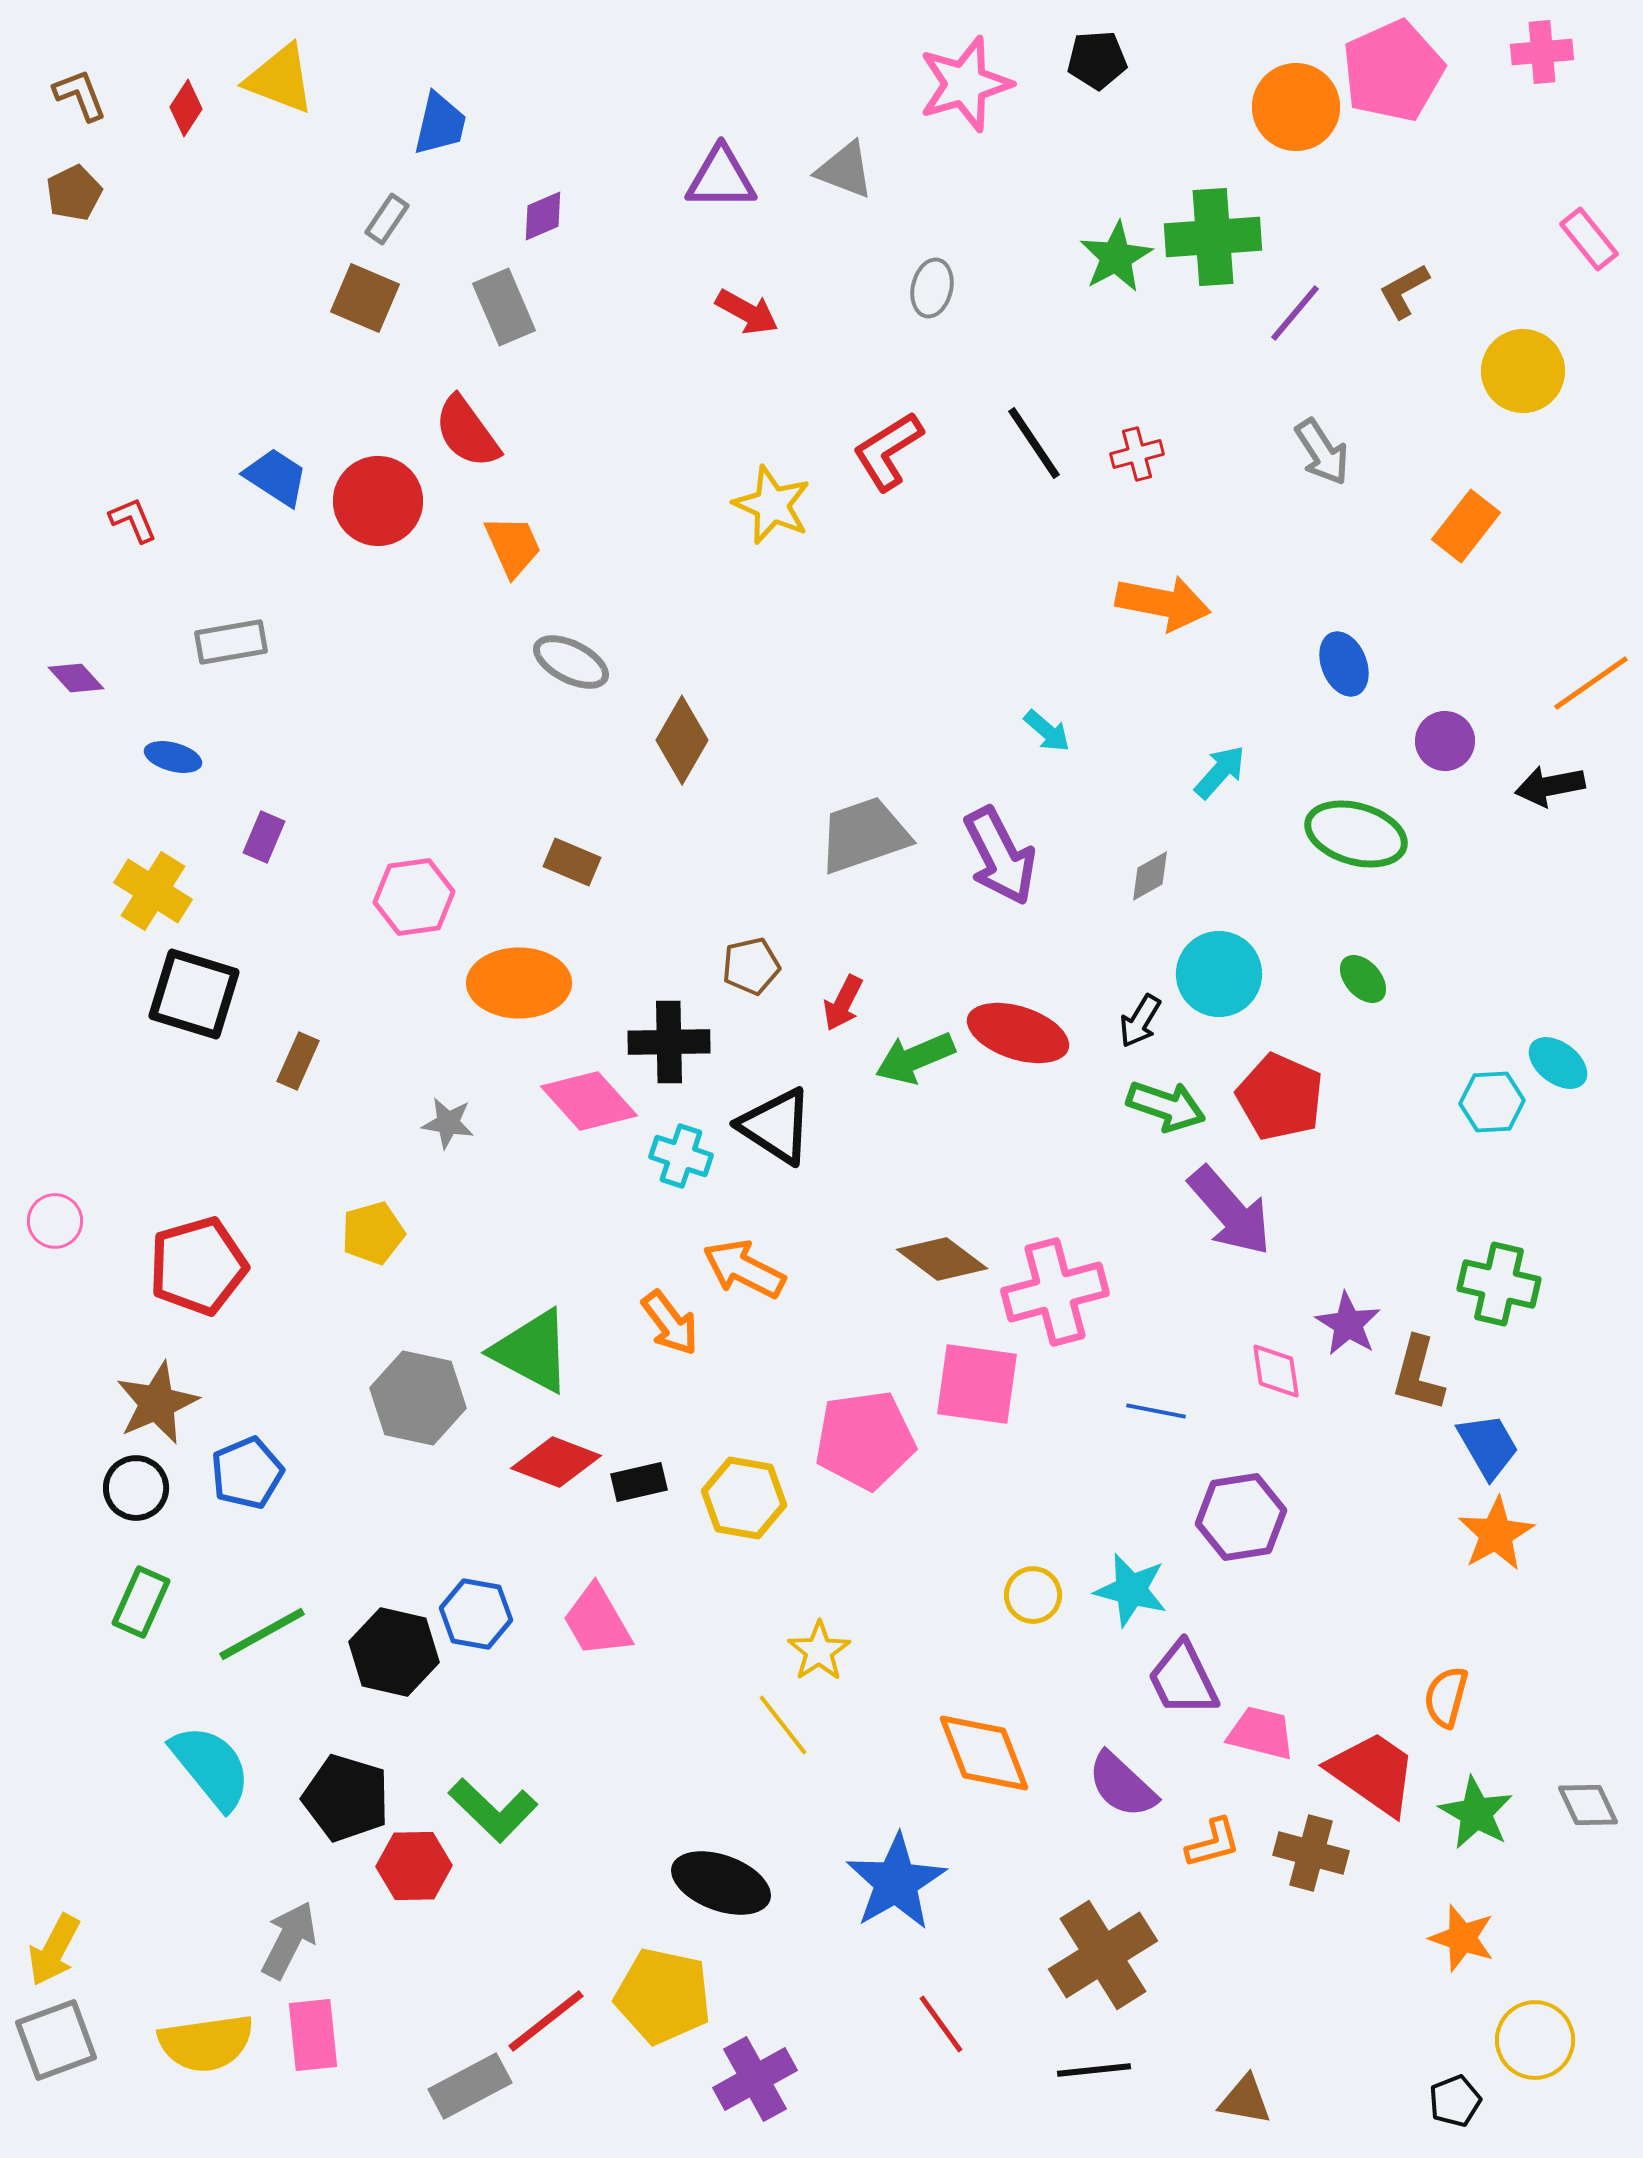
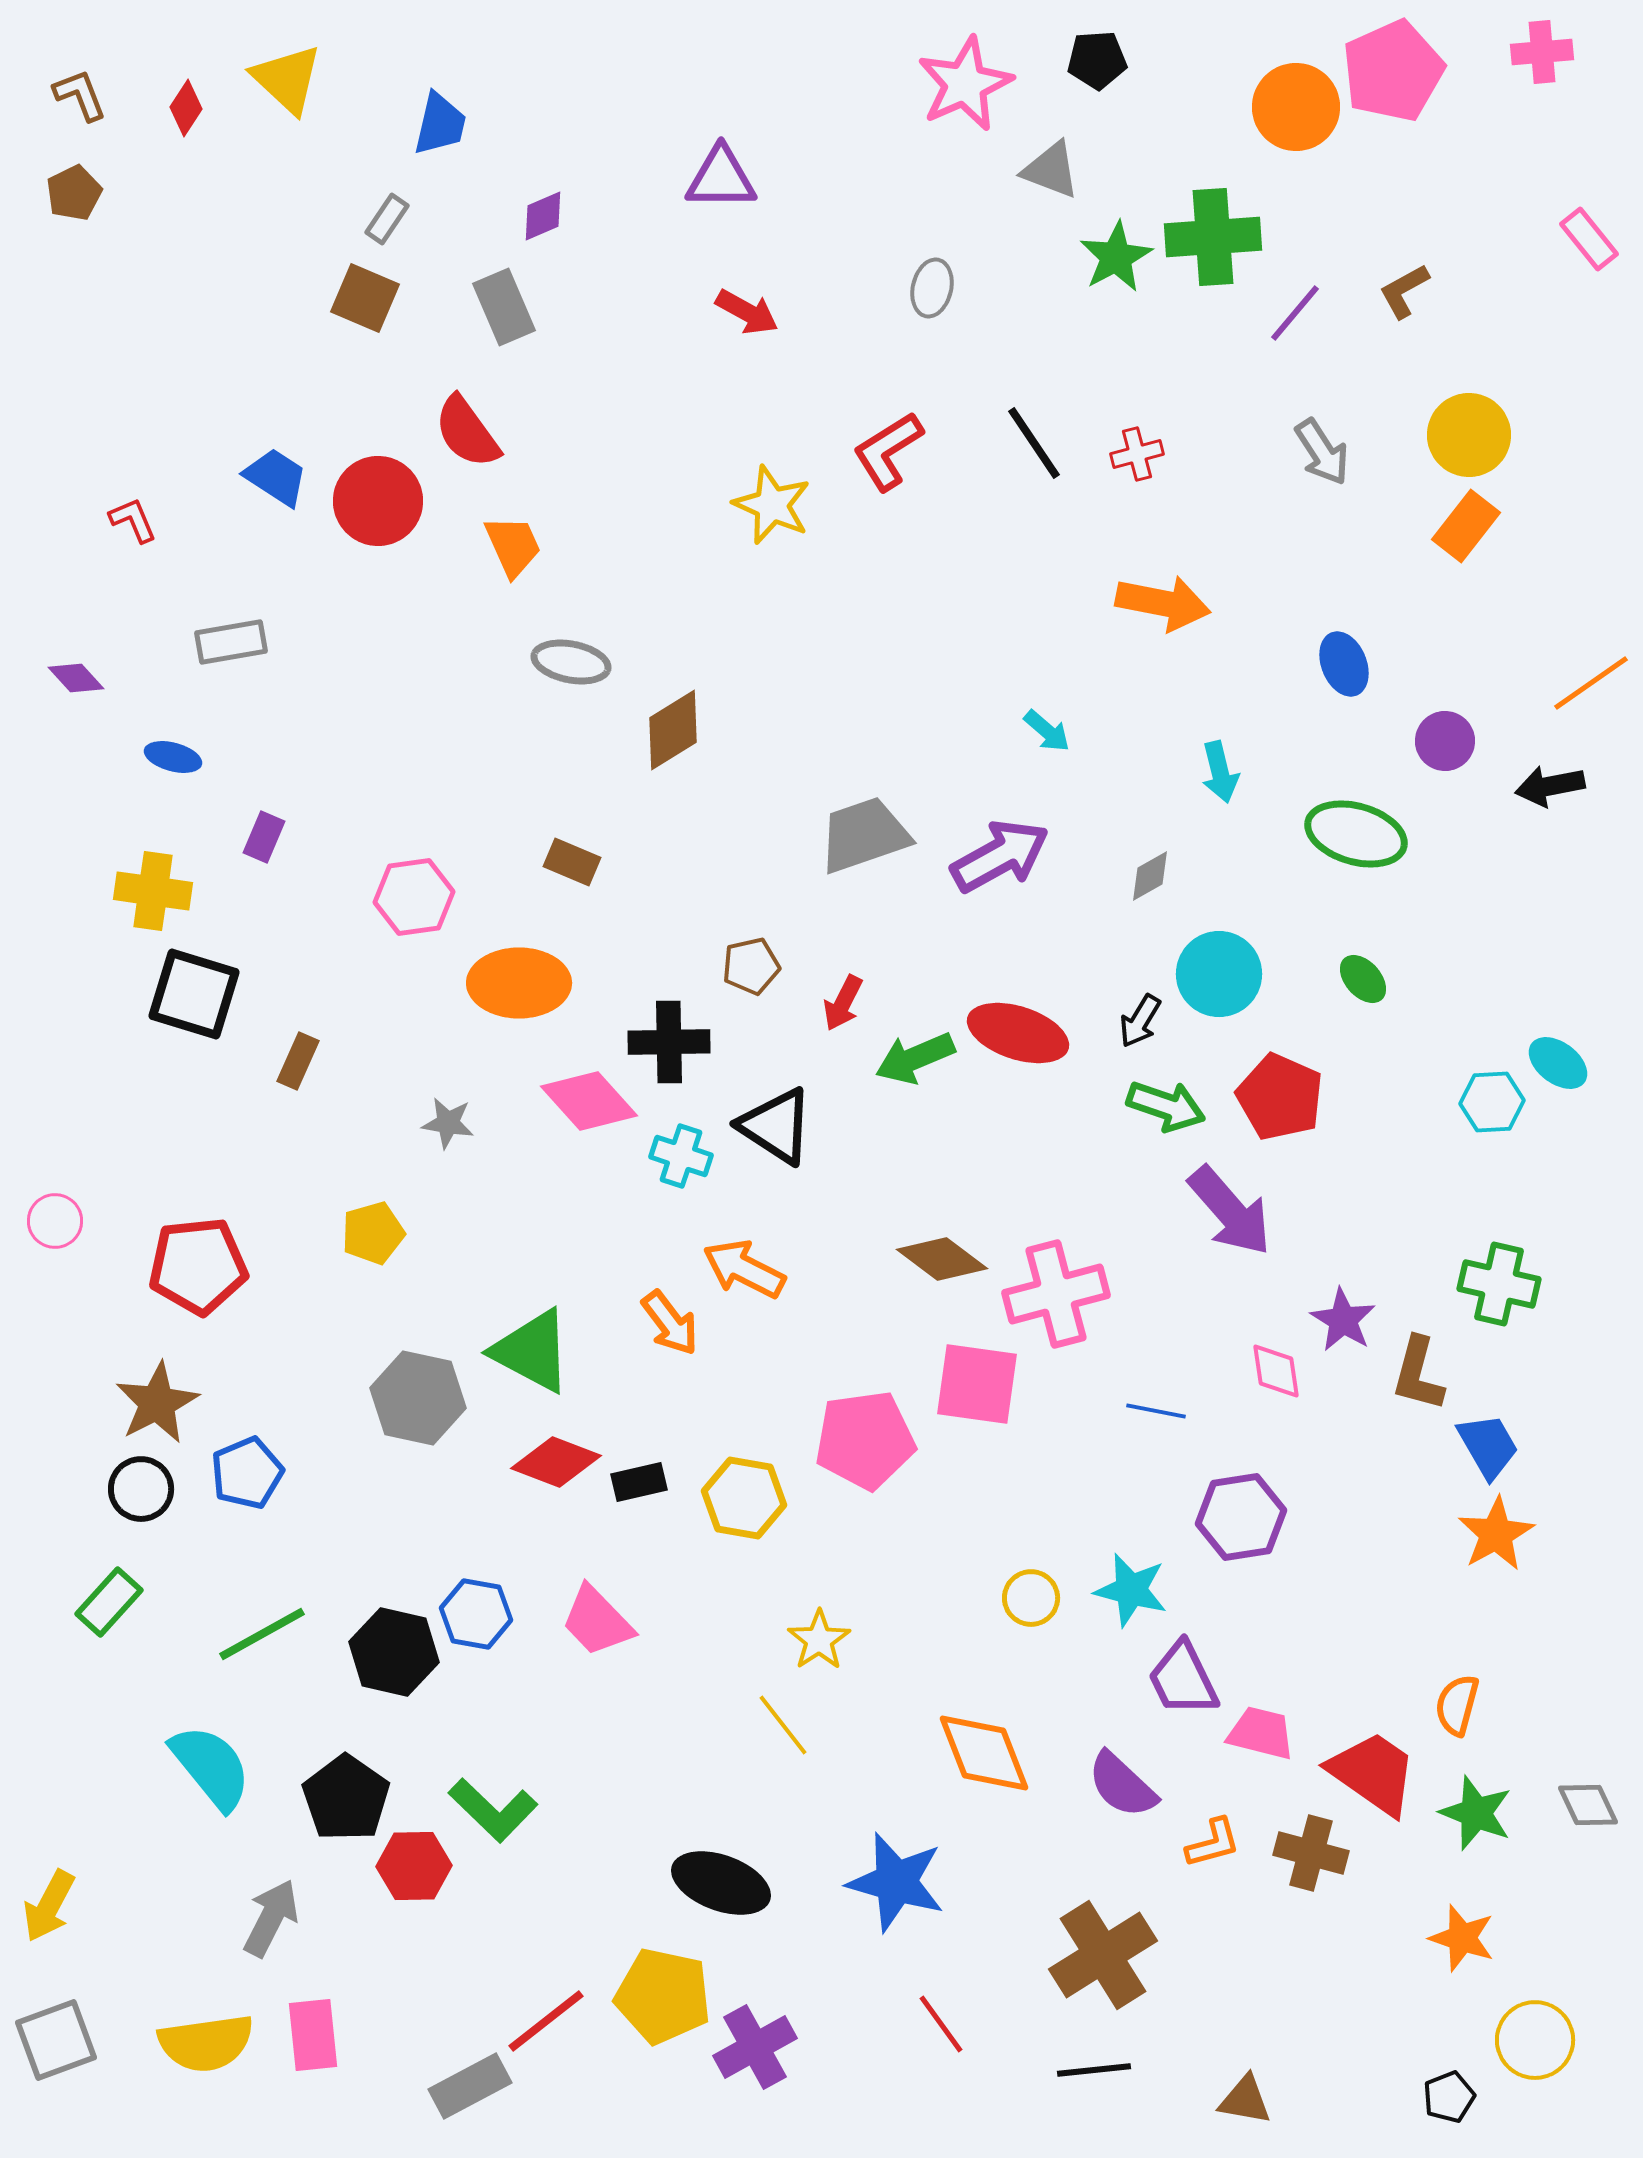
yellow triangle at (280, 79): moved 7 px right; rotated 22 degrees clockwise
pink star at (965, 84): rotated 8 degrees counterclockwise
gray triangle at (845, 170): moved 206 px right
yellow circle at (1523, 371): moved 54 px left, 64 px down
gray ellipse at (571, 662): rotated 16 degrees counterclockwise
brown diamond at (682, 740): moved 9 px left, 10 px up; rotated 28 degrees clockwise
cyan arrow at (1220, 772): rotated 124 degrees clockwise
purple arrow at (1000, 856): rotated 92 degrees counterclockwise
yellow cross at (153, 891): rotated 24 degrees counterclockwise
red pentagon at (198, 1266): rotated 10 degrees clockwise
pink cross at (1055, 1292): moved 1 px right, 2 px down
purple star at (1348, 1324): moved 5 px left, 4 px up
brown star at (157, 1403): rotated 4 degrees counterclockwise
black circle at (136, 1488): moved 5 px right, 1 px down
yellow circle at (1033, 1595): moved 2 px left, 3 px down
green rectangle at (141, 1602): moved 32 px left; rotated 18 degrees clockwise
pink trapezoid at (597, 1621): rotated 14 degrees counterclockwise
yellow star at (819, 1651): moved 11 px up
orange semicircle at (1446, 1697): moved 11 px right, 8 px down
black pentagon at (346, 1798): rotated 18 degrees clockwise
green star at (1476, 1813): rotated 8 degrees counterclockwise
blue star at (896, 1882): rotated 26 degrees counterclockwise
gray arrow at (289, 1940): moved 18 px left, 22 px up
yellow arrow at (54, 1950): moved 5 px left, 44 px up
purple cross at (755, 2079): moved 32 px up
black pentagon at (1455, 2101): moved 6 px left, 4 px up
